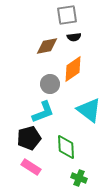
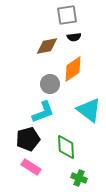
black pentagon: moved 1 px left, 1 px down
